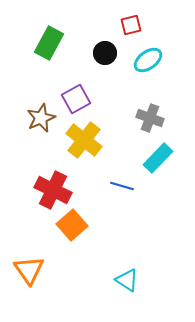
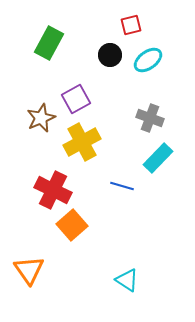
black circle: moved 5 px right, 2 px down
yellow cross: moved 2 px left, 2 px down; rotated 24 degrees clockwise
